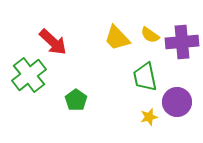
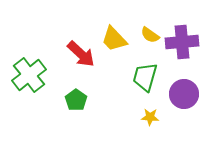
yellow trapezoid: moved 3 px left, 1 px down
red arrow: moved 28 px right, 12 px down
green trapezoid: rotated 28 degrees clockwise
purple circle: moved 7 px right, 8 px up
yellow star: moved 1 px right; rotated 18 degrees clockwise
